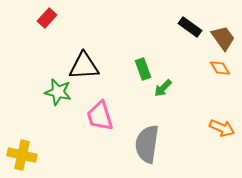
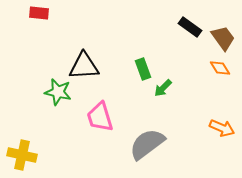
red rectangle: moved 8 px left, 5 px up; rotated 54 degrees clockwise
pink trapezoid: moved 1 px down
gray semicircle: rotated 45 degrees clockwise
